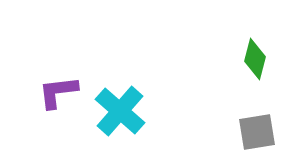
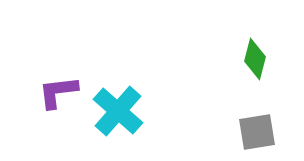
cyan cross: moved 2 px left
